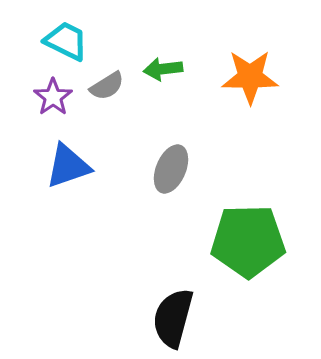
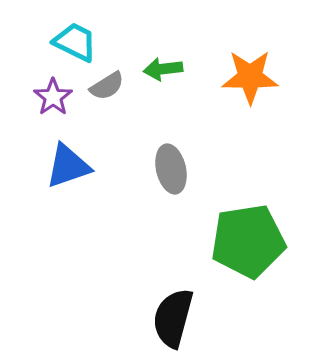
cyan trapezoid: moved 9 px right, 1 px down
gray ellipse: rotated 36 degrees counterclockwise
green pentagon: rotated 8 degrees counterclockwise
